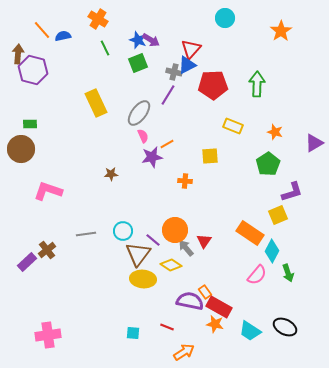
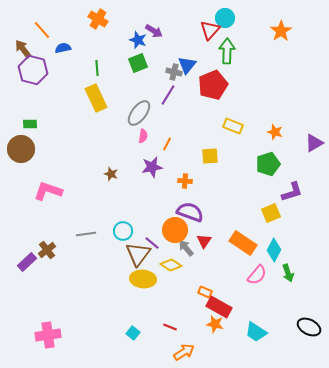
blue semicircle at (63, 36): moved 12 px down
purple arrow at (151, 40): moved 3 px right, 9 px up
green line at (105, 48): moved 8 px left, 20 px down; rotated 21 degrees clockwise
red triangle at (191, 49): moved 19 px right, 19 px up
brown arrow at (18, 54): moved 5 px right, 5 px up; rotated 42 degrees counterclockwise
blue triangle at (187, 65): rotated 24 degrees counterclockwise
green arrow at (257, 84): moved 30 px left, 33 px up
red pentagon at (213, 85): rotated 20 degrees counterclockwise
yellow rectangle at (96, 103): moved 5 px up
pink semicircle at (143, 136): rotated 32 degrees clockwise
orange line at (167, 144): rotated 32 degrees counterclockwise
purple star at (152, 157): moved 10 px down
green pentagon at (268, 164): rotated 15 degrees clockwise
brown star at (111, 174): rotated 24 degrees clockwise
yellow square at (278, 215): moved 7 px left, 2 px up
orange rectangle at (250, 233): moved 7 px left, 10 px down
purple line at (153, 240): moved 1 px left, 3 px down
cyan diamond at (272, 251): moved 2 px right, 1 px up
orange rectangle at (205, 292): rotated 32 degrees counterclockwise
purple semicircle at (190, 301): moved 89 px up; rotated 8 degrees clockwise
red line at (167, 327): moved 3 px right
black ellipse at (285, 327): moved 24 px right
cyan trapezoid at (250, 331): moved 6 px right, 1 px down
cyan square at (133, 333): rotated 32 degrees clockwise
